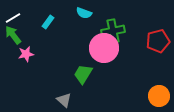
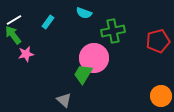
white line: moved 1 px right, 2 px down
pink circle: moved 10 px left, 10 px down
orange circle: moved 2 px right
